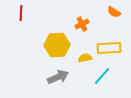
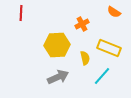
yellow rectangle: rotated 25 degrees clockwise
yellow semicircle: rotated 88 degrees clockwise
